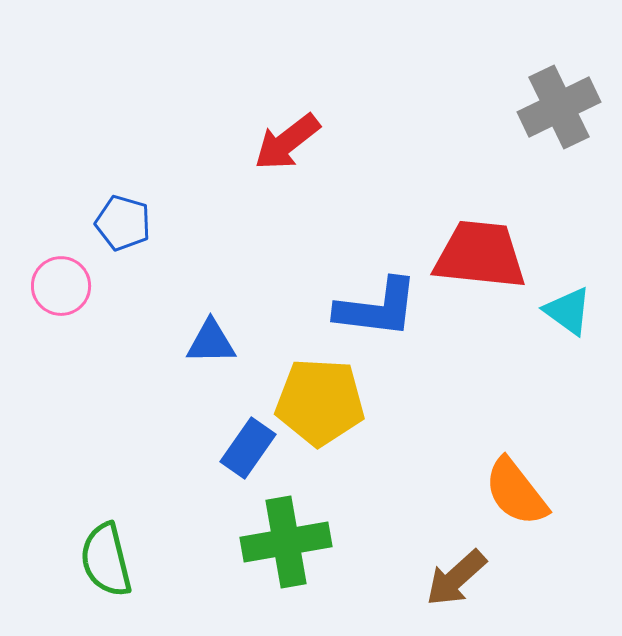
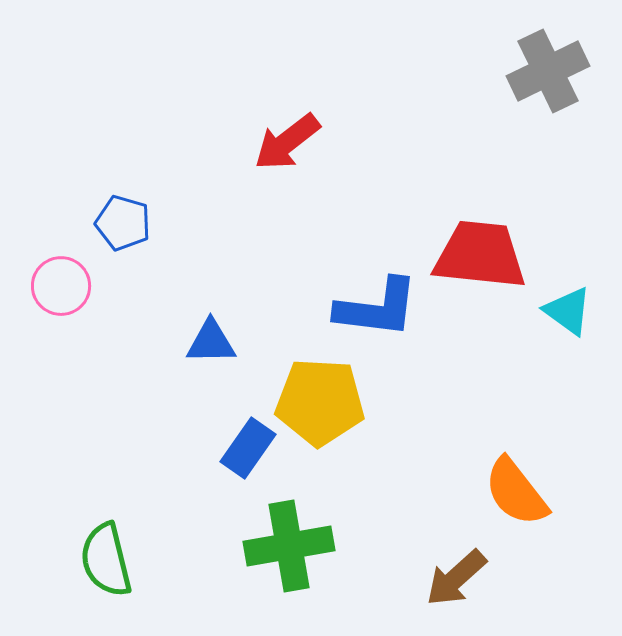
gray cross: moved 11 px left, 36 px up
green cross: moved 3 px right, 4 px down
